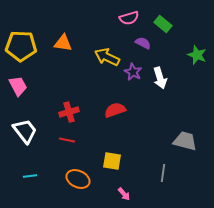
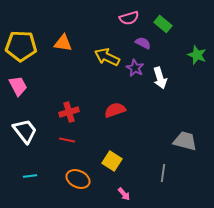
purple star: moved 2 px right, 4 px up
yellow square: rotated 24 degrees clockwise
